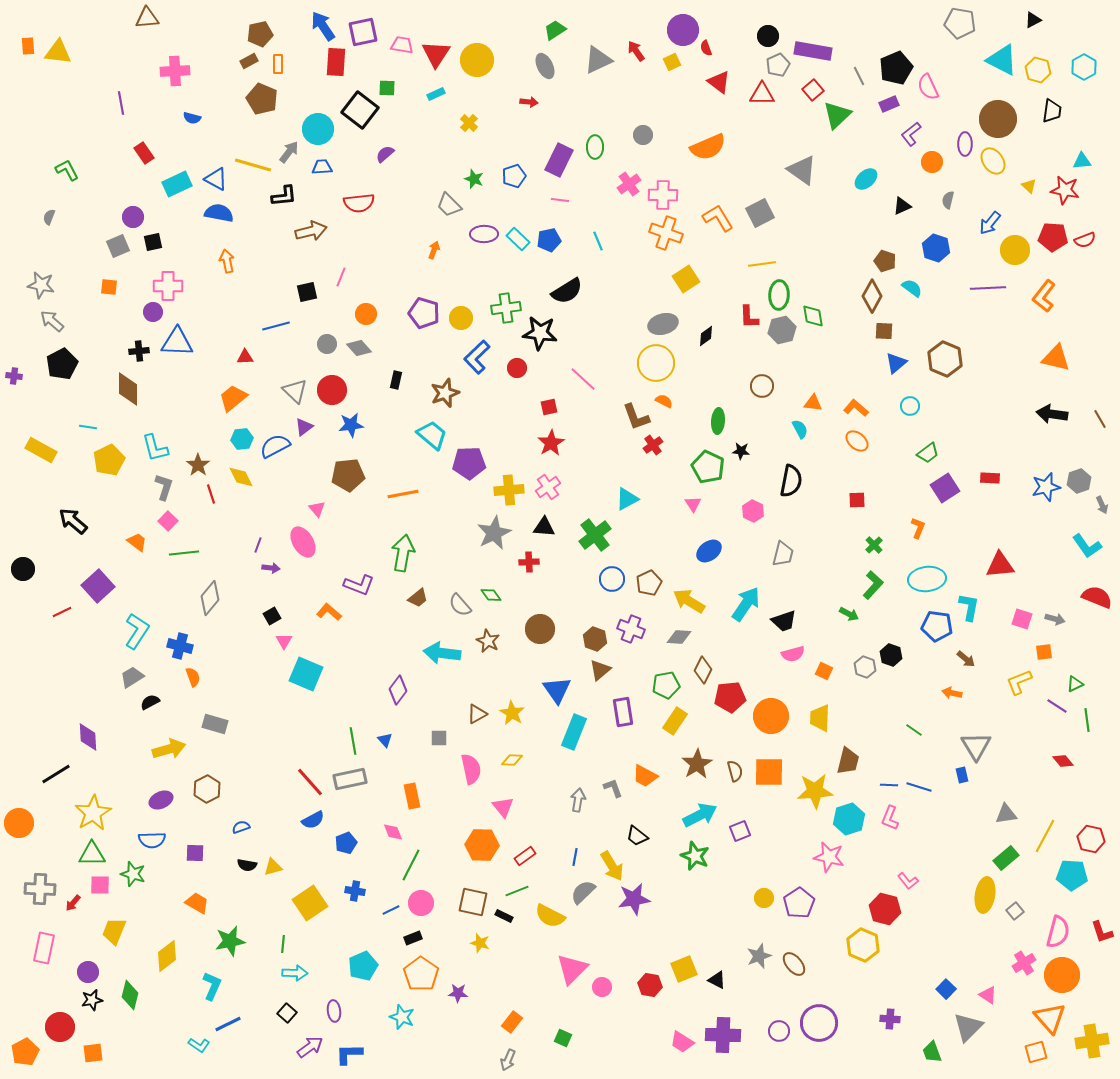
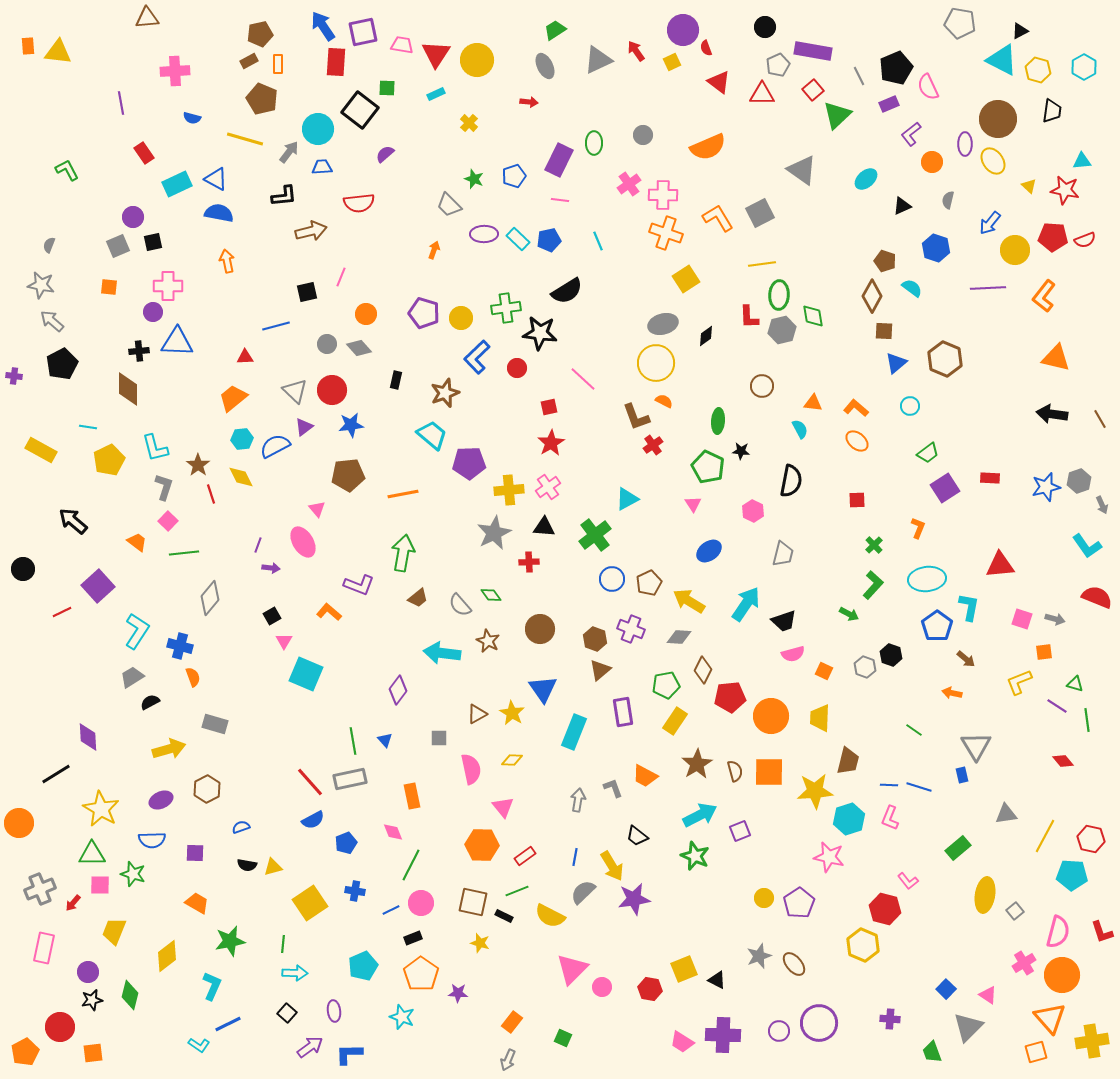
black triangle at (1033, 20): moved 13 px left, 11 px down
black circle at (768, 36): moved 3 px left, 9 px up
green ellipse at (595, 147): moved 1 px left, 4 px up
yellow line at (253, 165): moved 8 px left, 26 px up
gray semicircle at (49, 217): moved 28 px down
blue pentagon at (937, 626): rotated 28 degrees clockwise
green triangle at (1075, 684): rotated 42 degrees clockwise
blue triangle at (557, 690): moved 14 px left, 1 px up
yellow star at (93, 813): moved 8 px right, 4 px up; rotated 12 degrees counterclockwise
green rectangle at (1006, 858): moved 48 px left, 10 px up
gray cross at (40, 889): rotated 24 degrees counterclockwise
red hexagon at (650, 985): moved 4 px down
